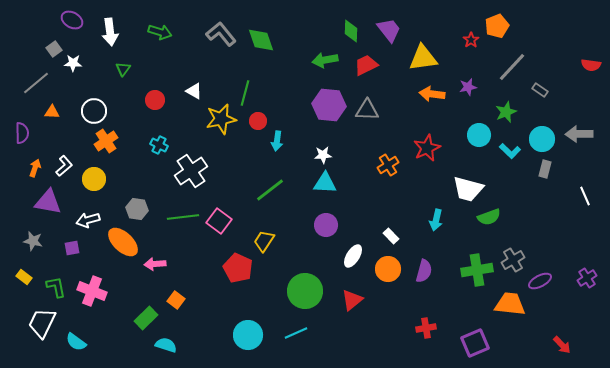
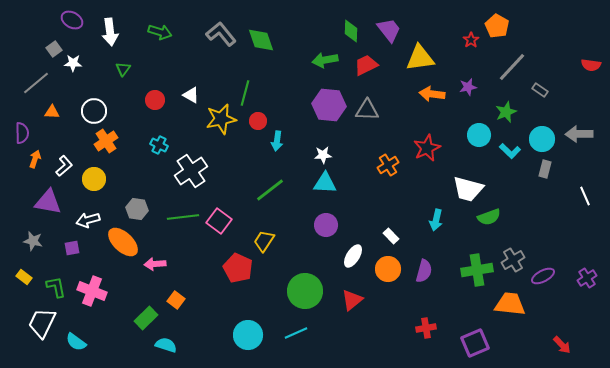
orange pentagon at (497, 26): rotated 20 degrees counterclockwise
yellow triangle at (423, 58): moved 3 px left
white triangle at (194, 91): moved 3 px left, 4 px down
orange arrow at (35, 168): moved 9 px up
purple ellipse at (540, 281): moved 3 px right, 5 px up
